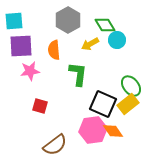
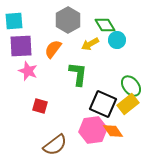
orange semicircle: moved 1 px left, 1 px up; rotated 42 degrees clockwise
pink star: moved 2 px left; rotated 30 degrees clockwise
